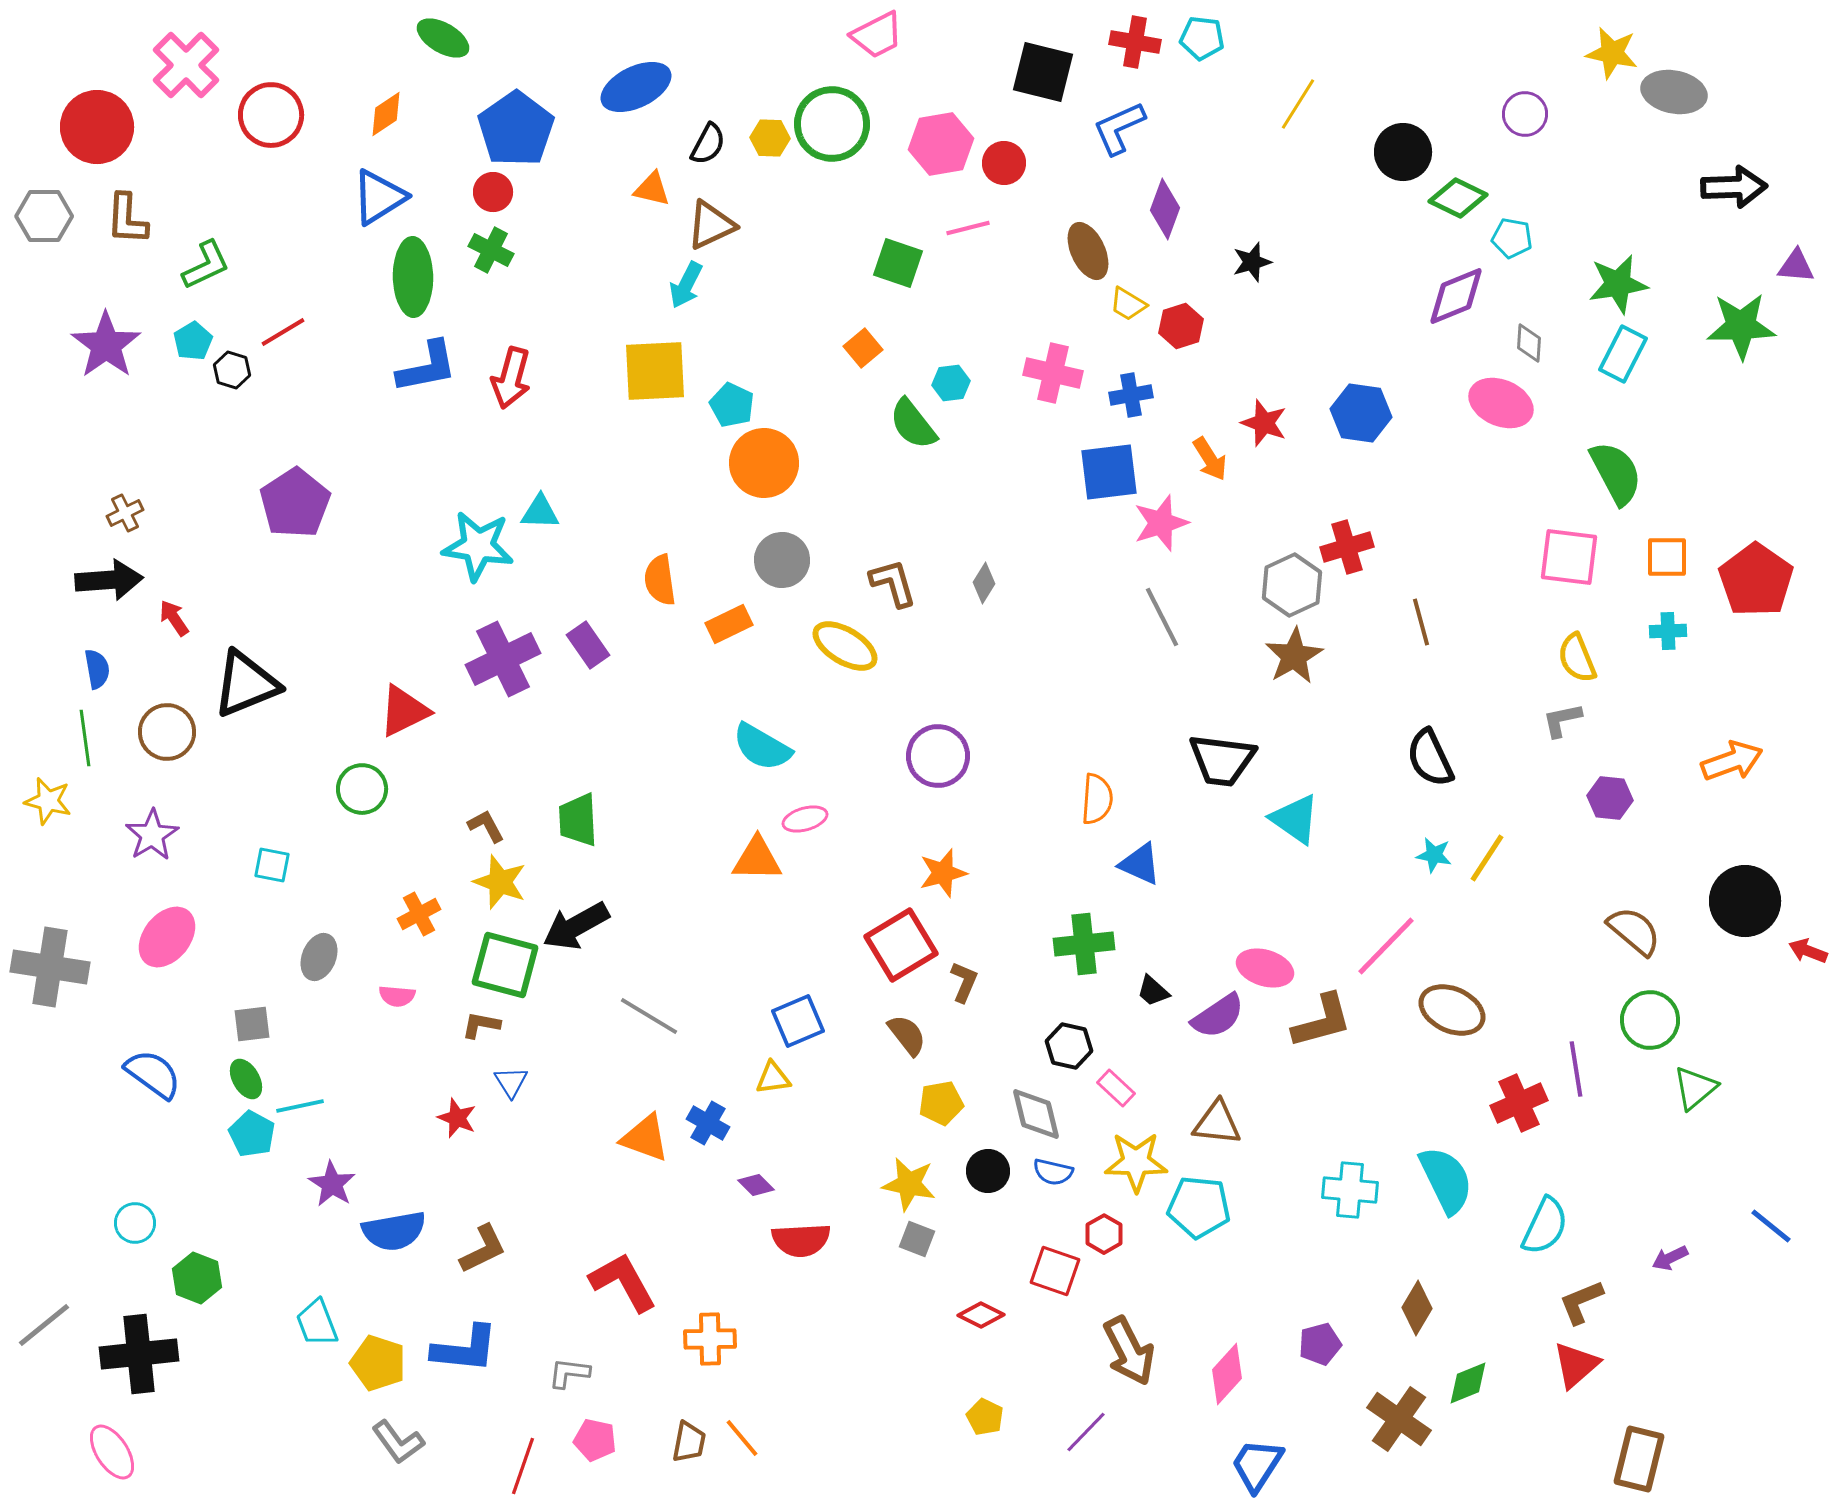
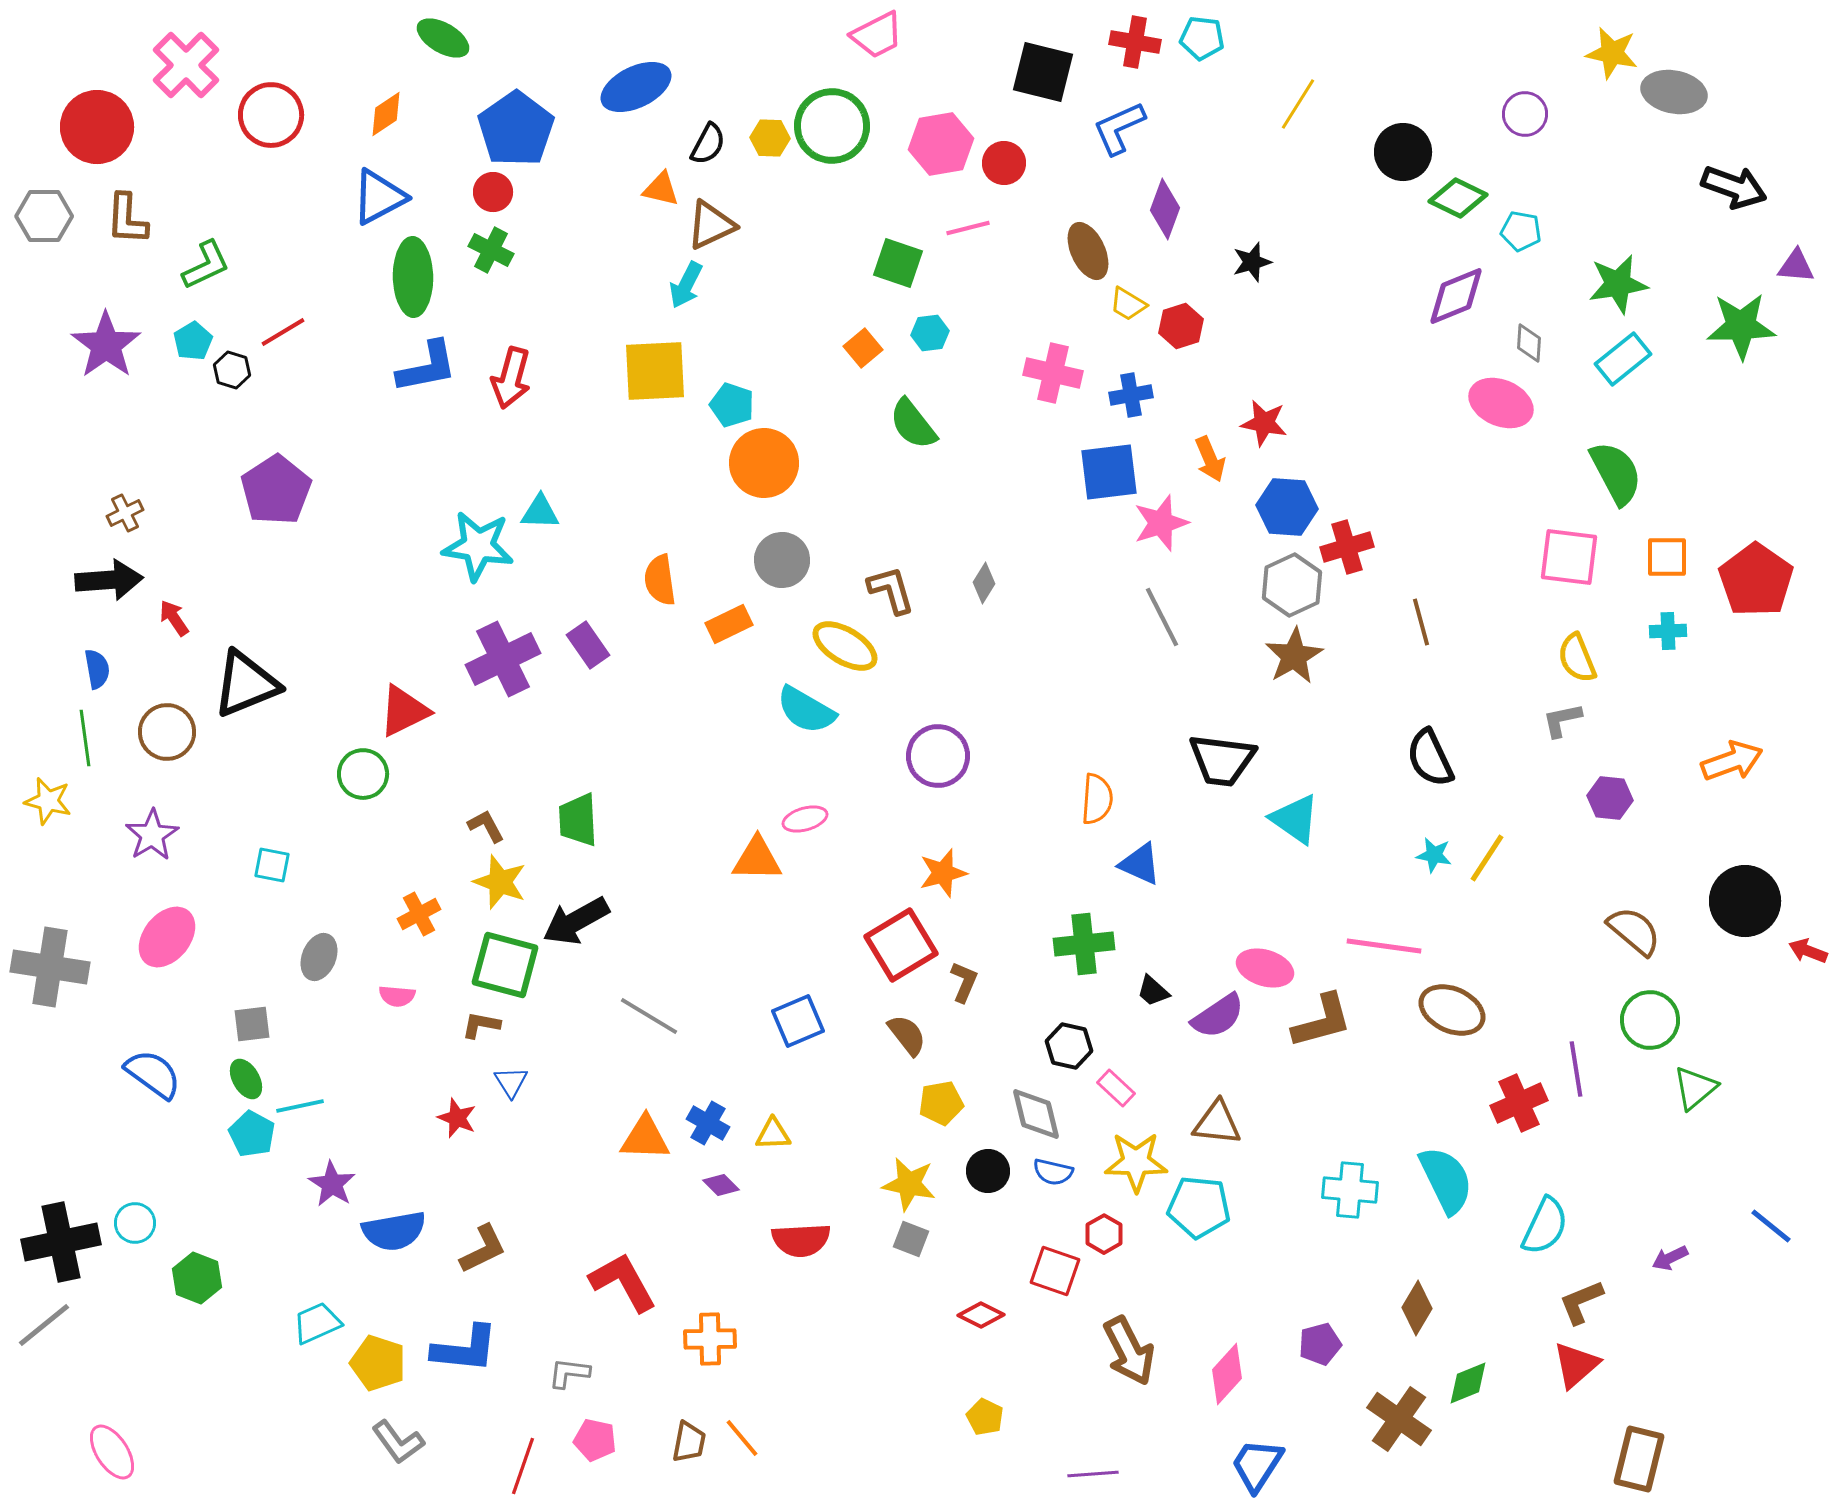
green circle at (832, 124): moved 2 px down
black arrow at (1734, 187): rotated 22 degrees clockwise
orange triangle at (652, 189): moved 9 px right
blue triangle at (379, 197): rotated 4 degrees clockwise
cyan pentagon at (1512, 238): moved 9 px right, 7 px up
cyan rectangle at (1623, 354): moved 5 px down; rotated 24 degrees clockwise
cyan hexagon at (951, 383): moved 21 px left, 50 px up
cyan pentagon at (732, 405): rotated 6 degrees counterclockwise
blue hexagon at (1361, 413): moved 74 px left, 94 px down; rotated 4 degrees counterclockwise
red star at (1264, 423): rotated 9 degrees counterclockwise
orange arrow at (1210, 459): rotated 9 degrees clockwise
purple pentagon at (295, 503): moved 19 px left, 13 px up
brown L-shape at (893, 583): moved 2 px left, 7 px down
cyan semicircle at (762, 747): moved 44 px right, 37 px up
green circle at (362, 789): moved 1 px right, 15 px up
black arrow at (576, 926): moved 5 px up
pink line at (1386, 946): moved 2 px left; rotated 54 degrees clockwise
yellow triangle at (773, 1078): moved 56 px down; rotated 6 degrees clockwise
orange triangle at (645, 1138): rotated 18 degrees counterclockwise
purple diamond at (756, 1185): moved 35 px left
gray square at (917, 1239): moved 6 px left
cyan trapezoid at (317, 1323): rotated 87 degrees clockwise
black cross at (139, 1354): moved 78 px left, 112 px up; rotated 6 degrees counterclockwise
purple line at (1086, 1432): moved 7 px right, 42 px down; rotated 42 degrees clockwise
